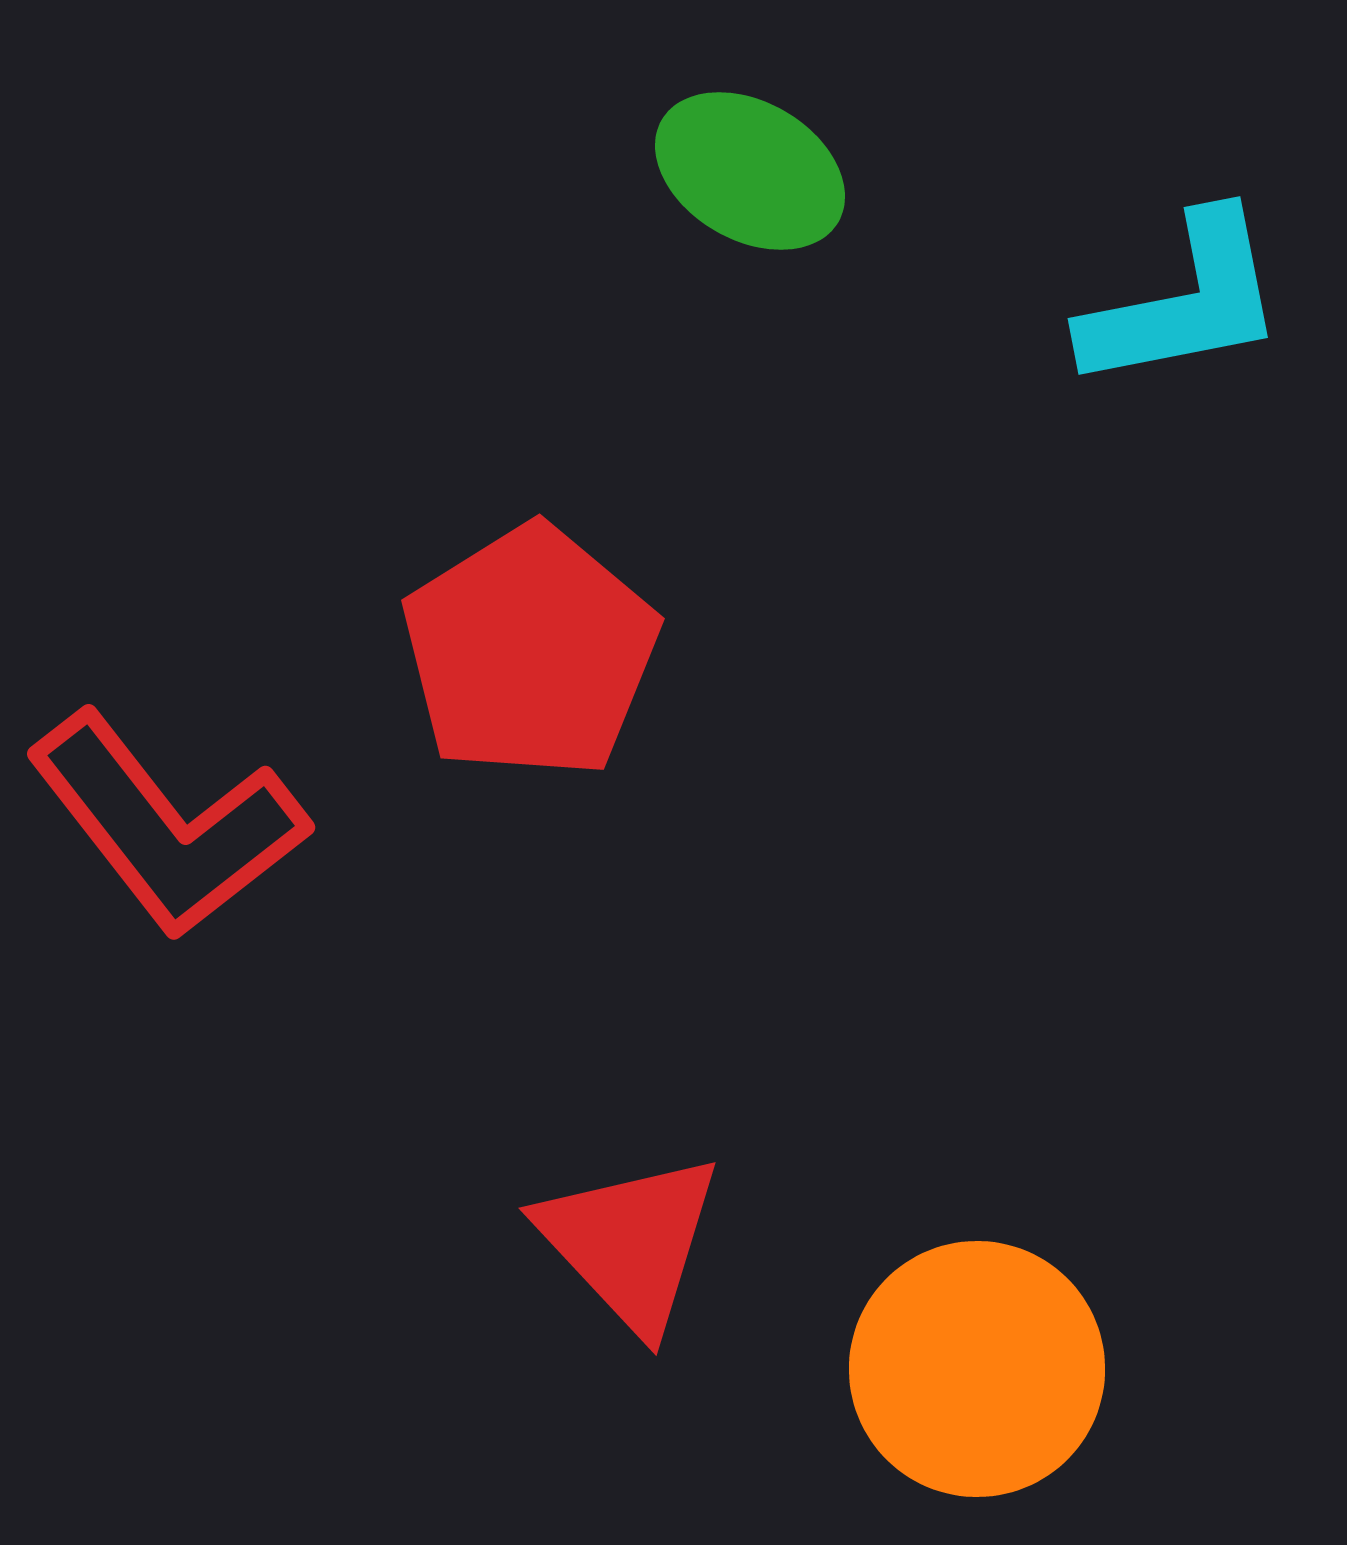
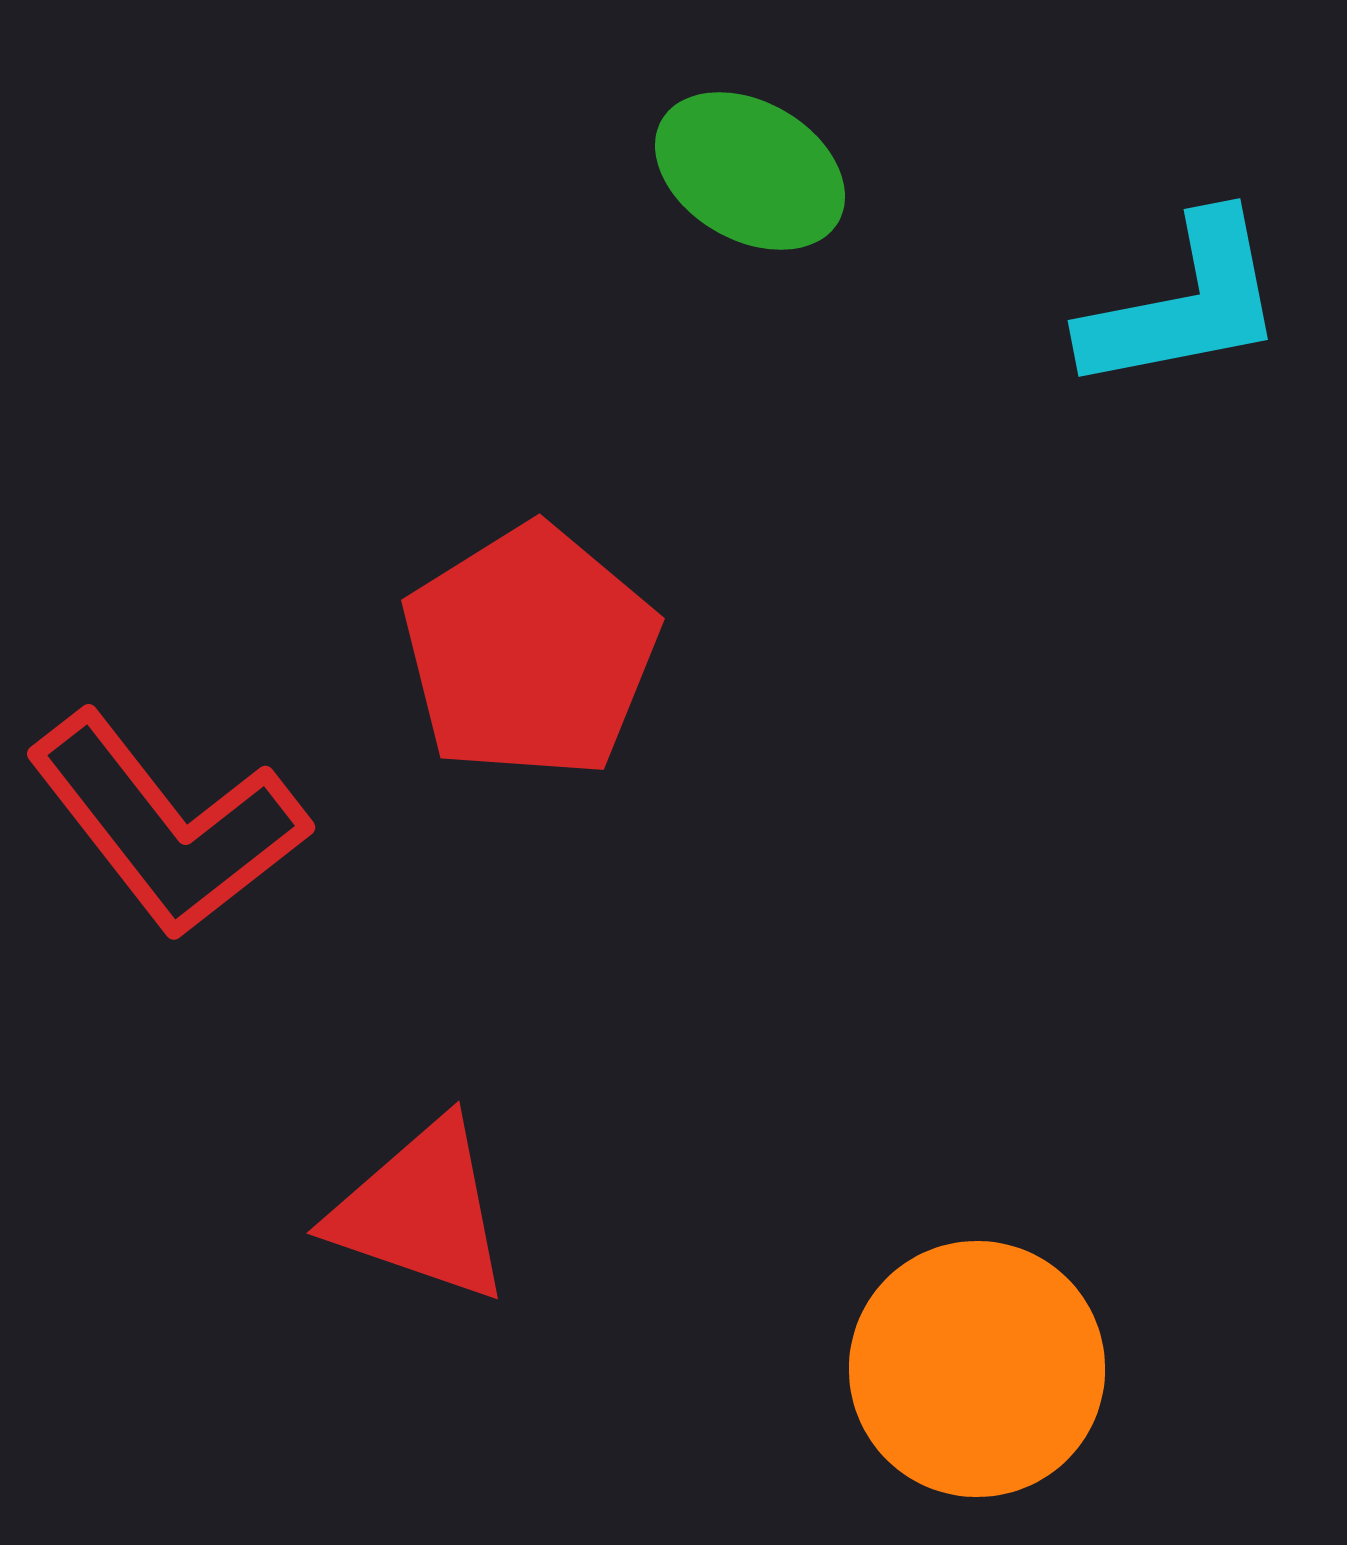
cyan L-shape: moved 2 px down
red triangle: moved 209 px left, 31 px up; rotated 28 degrees counterclockwise
